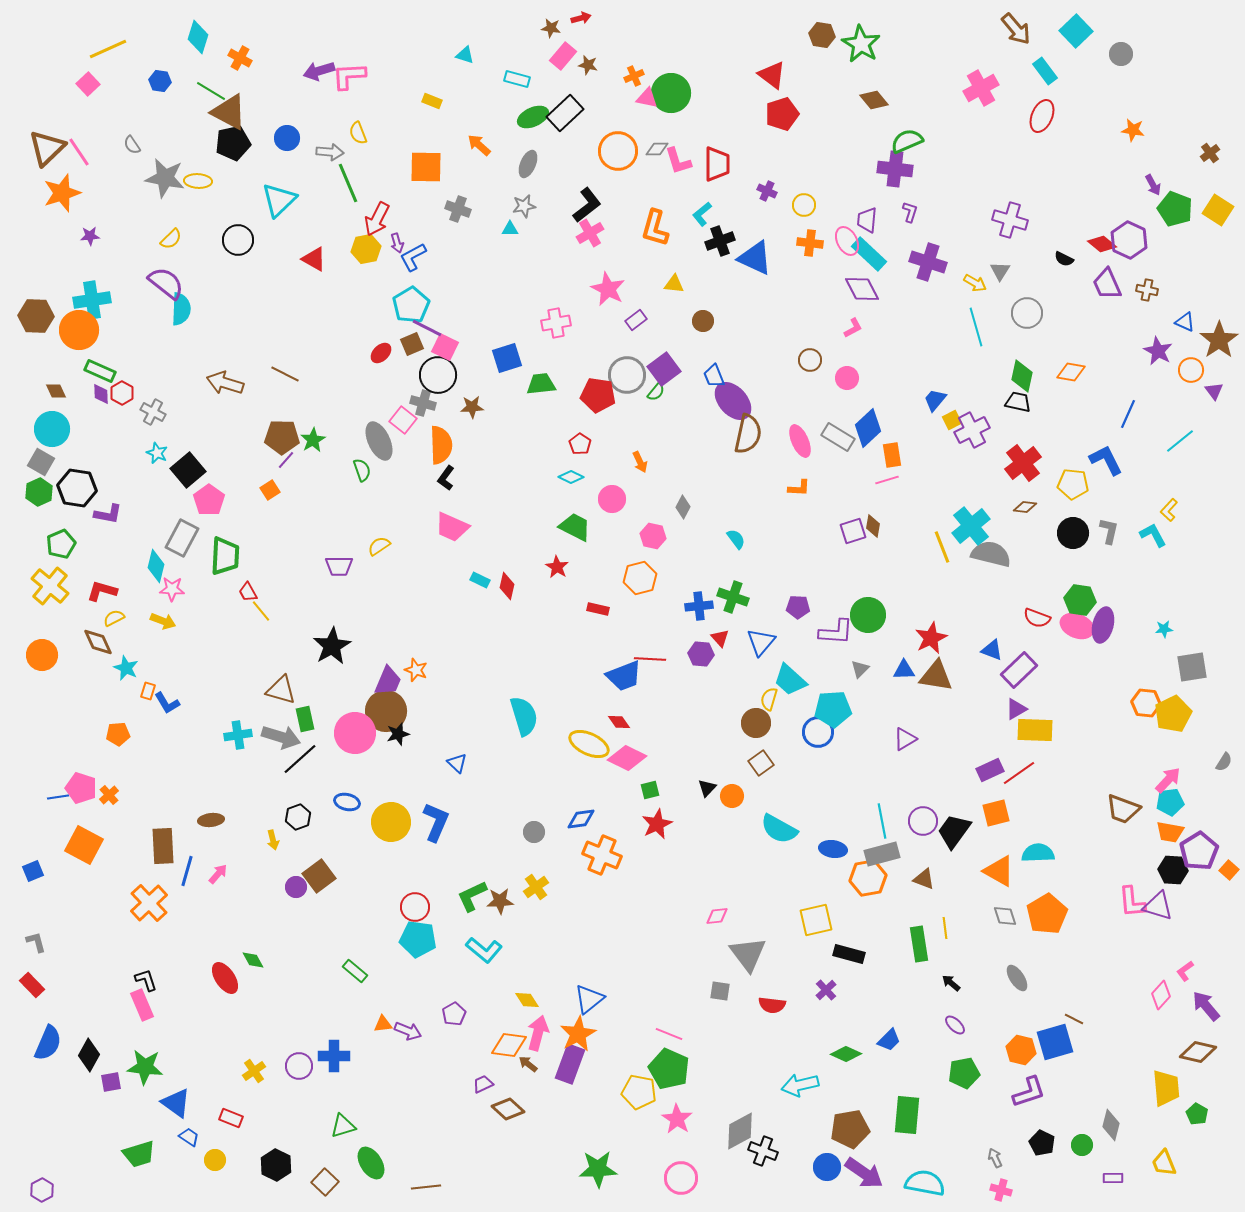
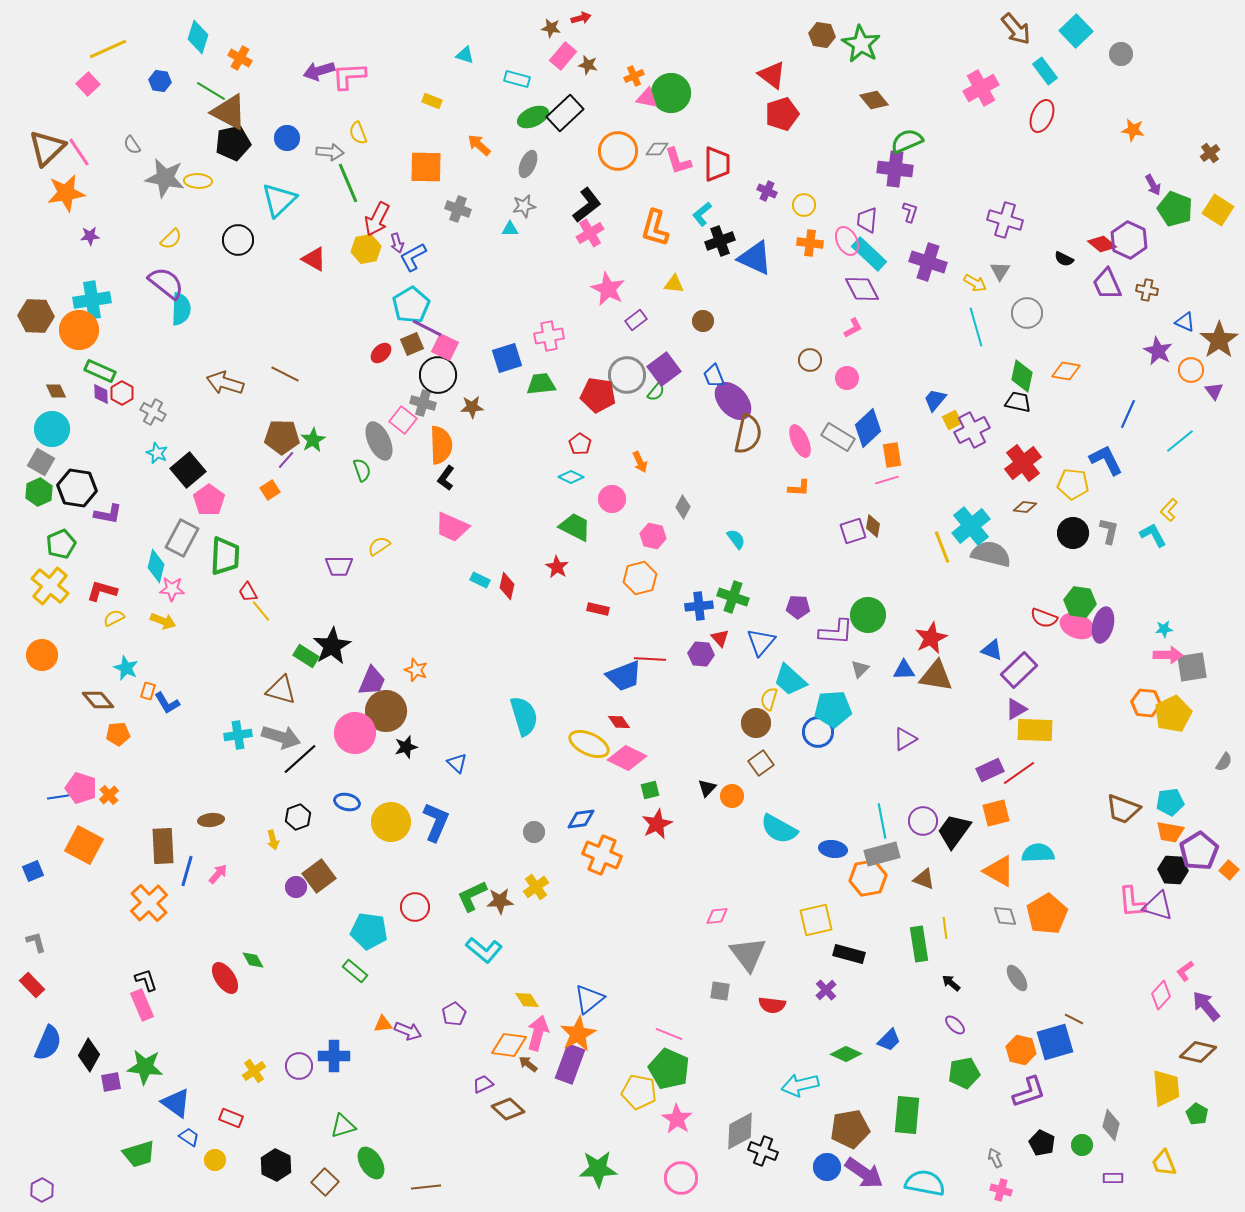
orange star at (62, 193): moved 4 px right; rotated 9 degrees clockwise
purple cross at (1010, 220): moved 5 px left
pink cross at (556, 323): moved 7 px left, 13 px down
orange diamond at (1071, 372): moved 5 px left, 1 px up
green hexagon at (1080, 600): moved 2 px down
red semicircle at (1037, 618): moved 7 px right
brown diamond at (98, 642): moved 58 px down; rotated 16 degrees counterclockwise
purple trapezoid at (388, 681): moved 16 px left
green rectangle at (305, 719): moved 1 px right, 63 px up; rotated 45 degrees counterclockwise
black star at (398, 734): moved 8 px right, 13 px down
pink arrow at (1168, 780): moved 125 px up; rotated 48 degrees clockwise
cyan pentagon at (418, 939): moved 49 px left, 8 px up
